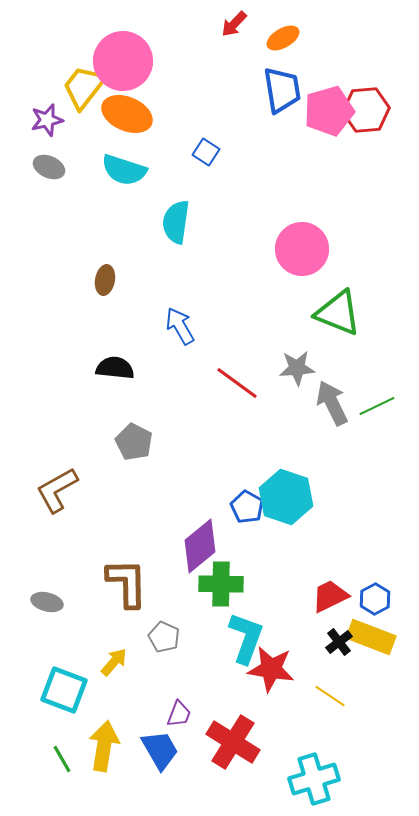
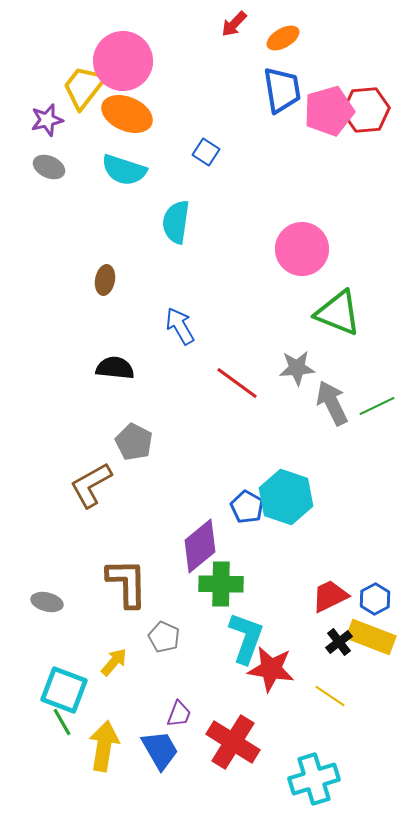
brown L-shape at (57, 490): moved 34 px right, 5 px up
green line at (62, 759): moved 37 px up
